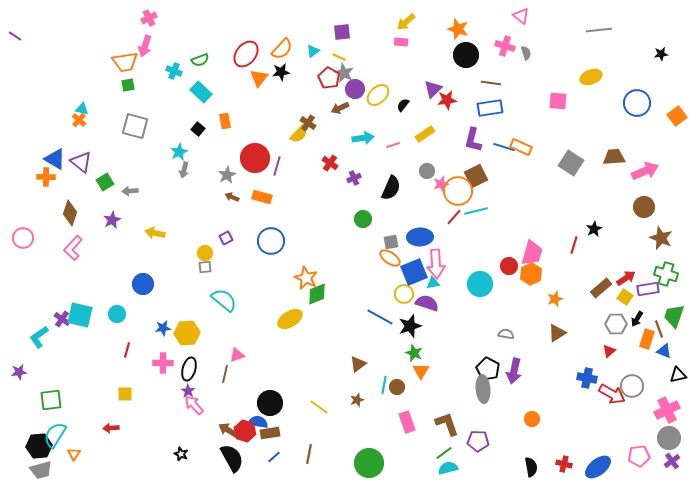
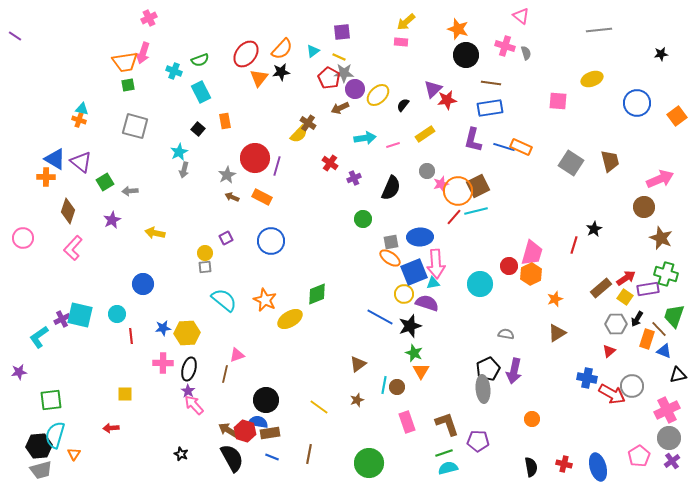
pink arrow at (145, 46): moved 2 px left, 7 px down
gray star at (344, 73): rotated 24 degrees counterclockwise
yellow ellipse at (591, 77): moved 1 px right, 2 px down
cyan rectangle at (201, 92): rotated 20 degrees clockwise
orange cross at (79, 120): rotated 24 degrees counterclockwise
cyan arrow at (363, 138): moved 2 px right
brown trapezoid at (614, 157): moved 4 px left, 4 px down; rotated 80 degrees clockwise
pink arrow at (645, 171): moved 15 px right, 8 px down
brown square at (476, 176): moved 2 px right, 10 px down
orange rectangle at (262, 197): rotated 12 degrees clockwise
brown diamond at (70, 213): moved 2 px left, 2 px up
orange star at (306, 278): moved 41 px left, 22 px down
purple cross at (62, 319): rotated 28 degrees clockwise
brown line at (659, 329): rotated 24 degrees counterclockwise
red line at (127, 350): moved 4 px right, 14 px up; rotated 21 degrees counterclockwise
black pentagon at (488, 369): rotated 20 degrees clockwise
black circle at (270, 403): moved 4 px left, 3 px up
cyan semicircle at (55, 435): rotated 16 degrees counterclockwise
green line at (444, 453): rotated 18 degrees clockwise
pink pentagon at (639, 456): rotated 25 degrees counterclockwise
blue line at (274, 457): moved 2 px left; rotated 64 degrees clockwise
blue ellipse at (598, 467): rotated 68 degrees counterclockwise
